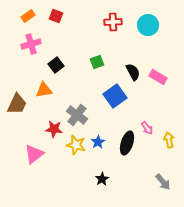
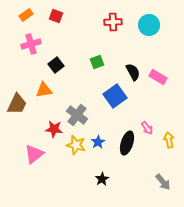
orange rectangle: moved 2 px left, 1 px up
cyan circle: moved 1 px right
